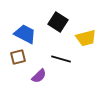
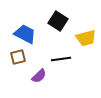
black square: moved 1 px up
black line: rotated 24 degrees counterclockwise
